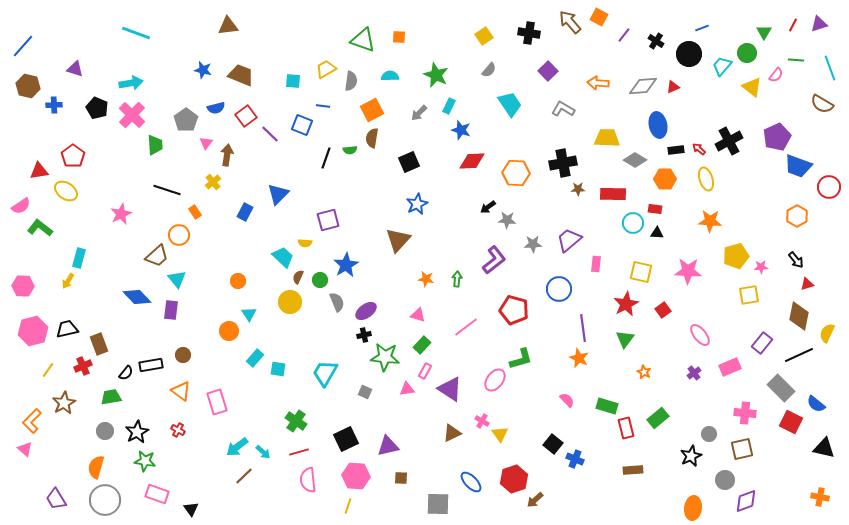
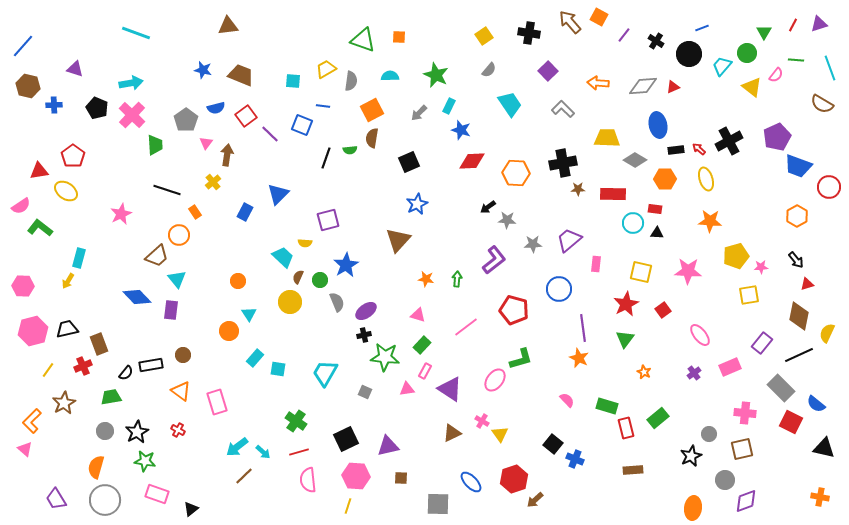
gray L-shape at (563, 109): rotated 15 degrees clockwise
black triangle at (191, 509): rotated 28 degrees clockwise
